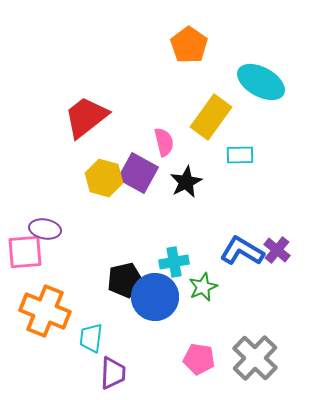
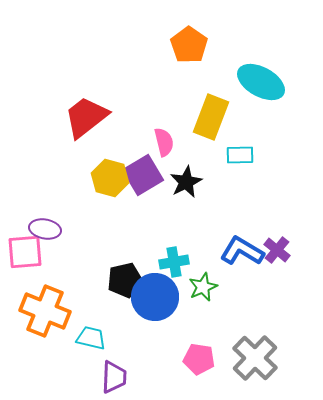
yellow rectangle: rotated 15 degrees counterclockwise
purple square: moved 5 px right, 2 px down; rotated 30 degrees clockwise
yellow hexagon: moved 6 px right
cyan trapezoid: rotated 96 degrees clockwise
purple trapezoid: moved 1 px right, 4 px down
